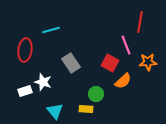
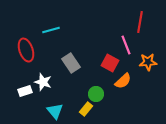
red ellipse: moved 1 px right; rotated 25 degrees counterclockwise
yellow rectangle: rotated 56 degrees counterclockwise
